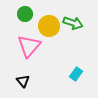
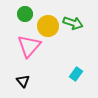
yellow circle: moved 1 px left
